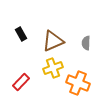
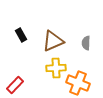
black rectangle: moved 1 px down
yellow cross: moved 3 px right; rotated 18 degrees clockwise
red rectangle: moved 6 px left, 3 px down
